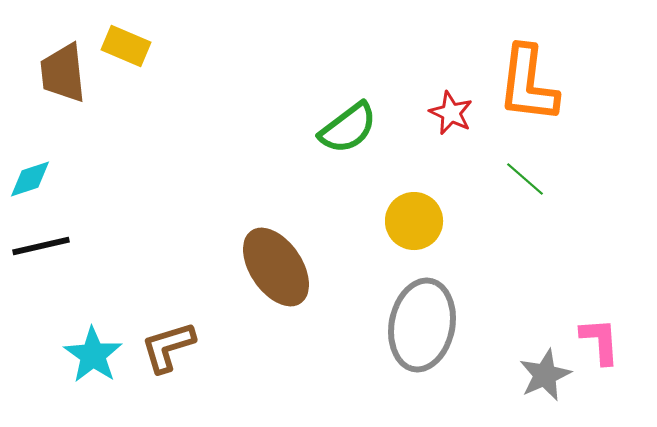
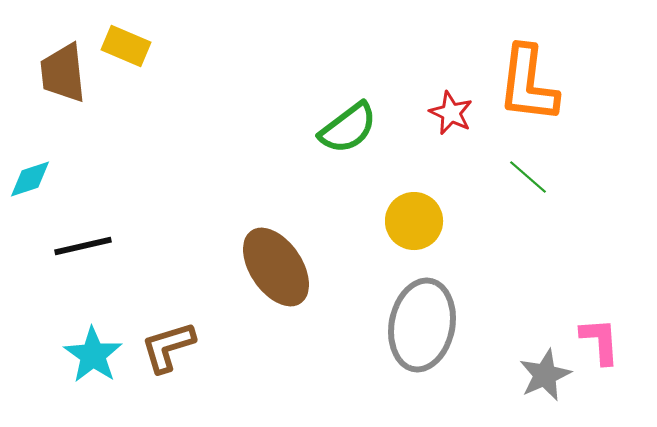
green line: moved 3 px right, 2 px up
black line: moved 42 px right
